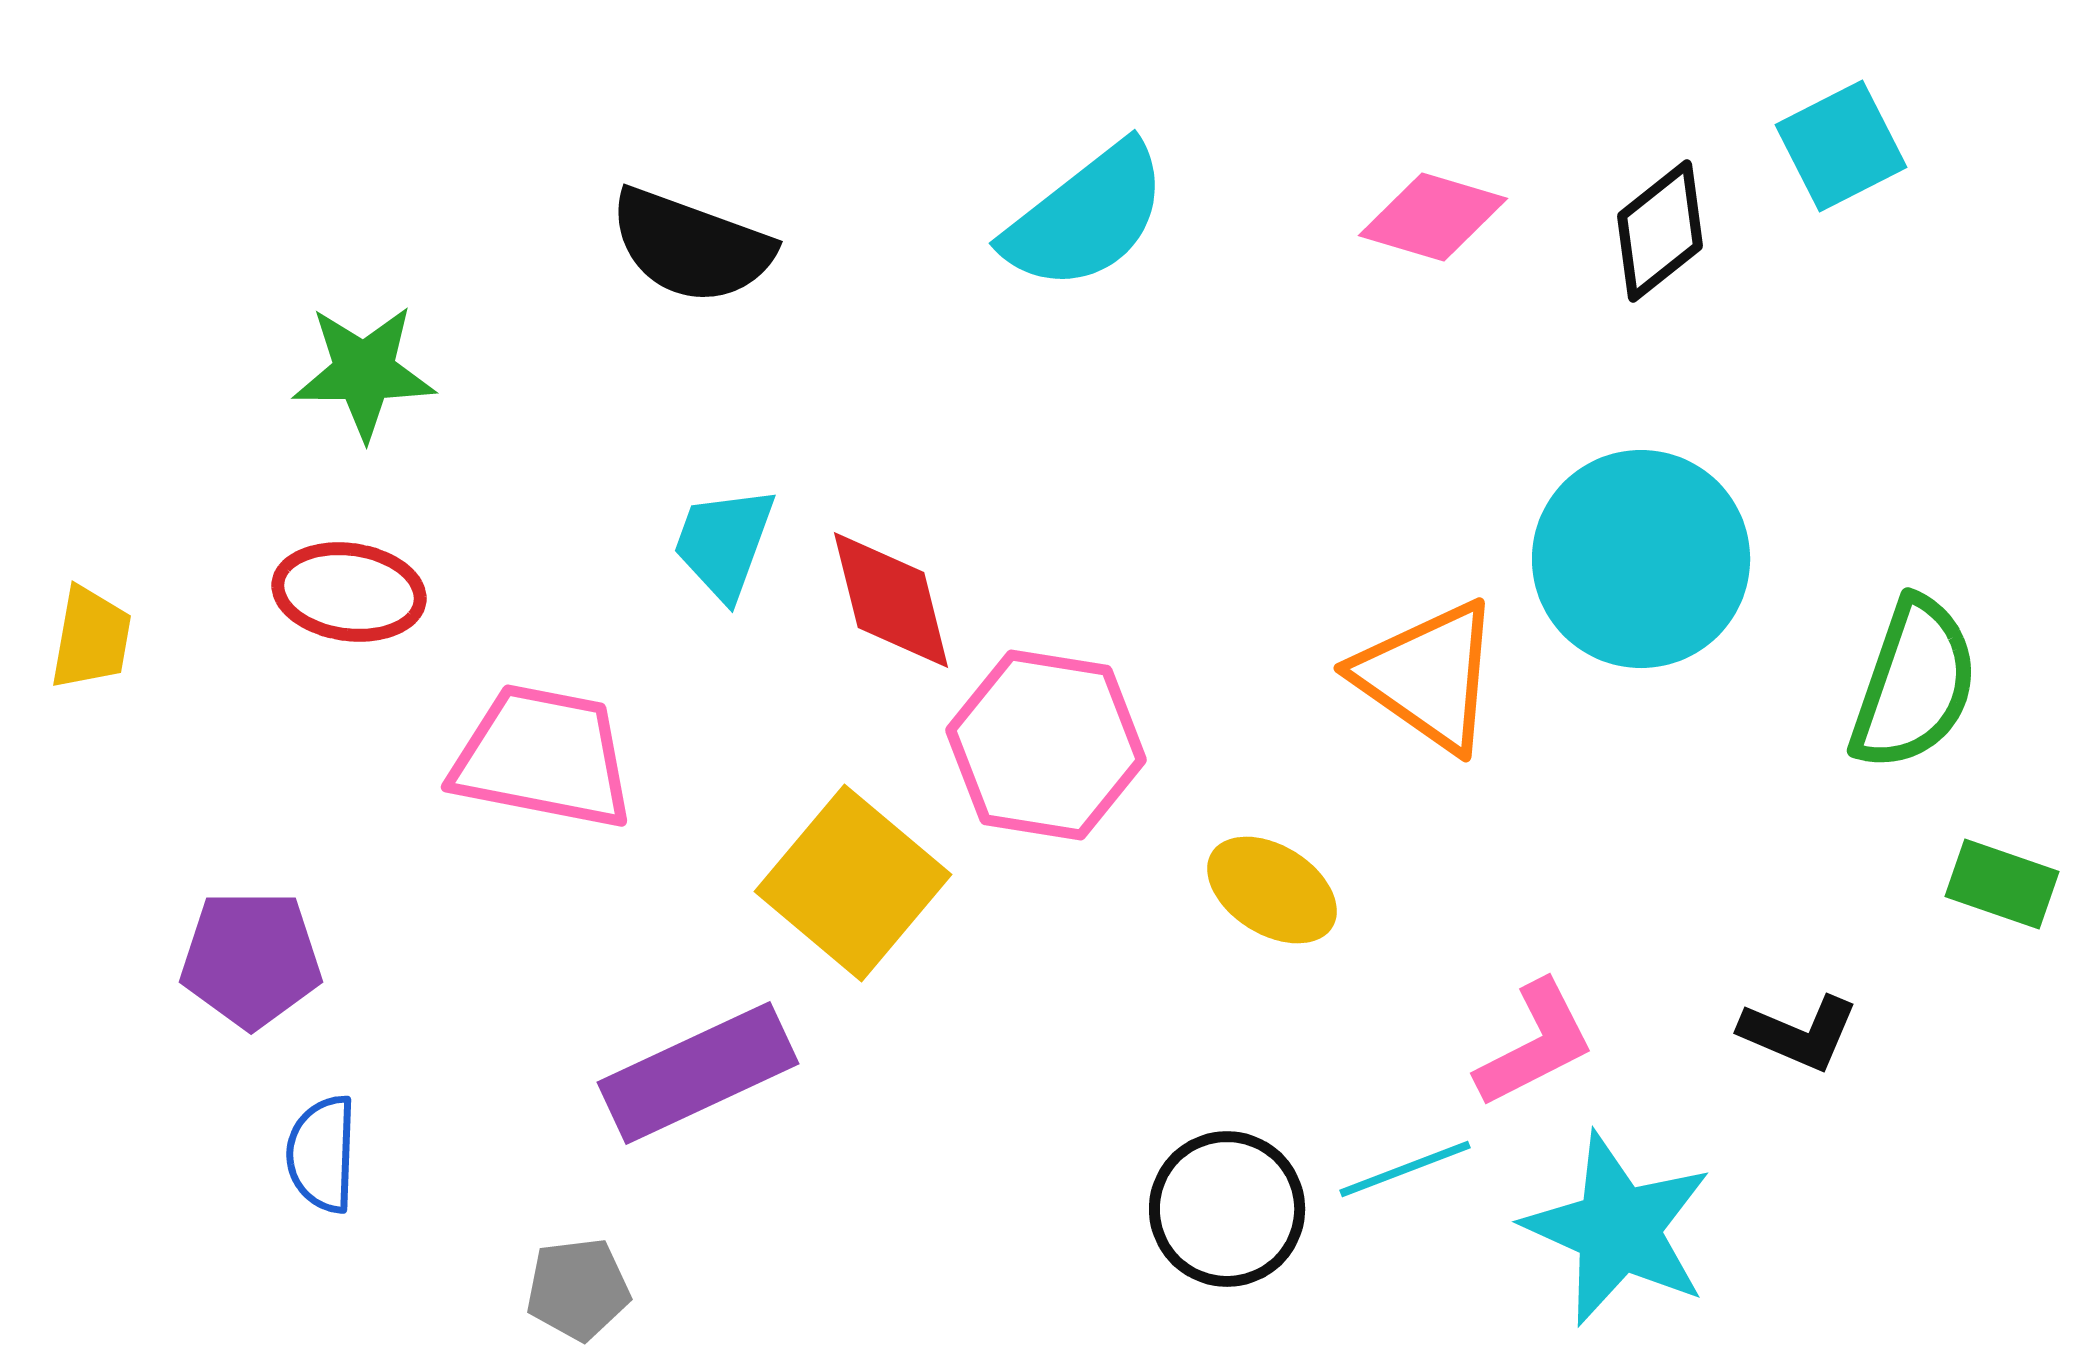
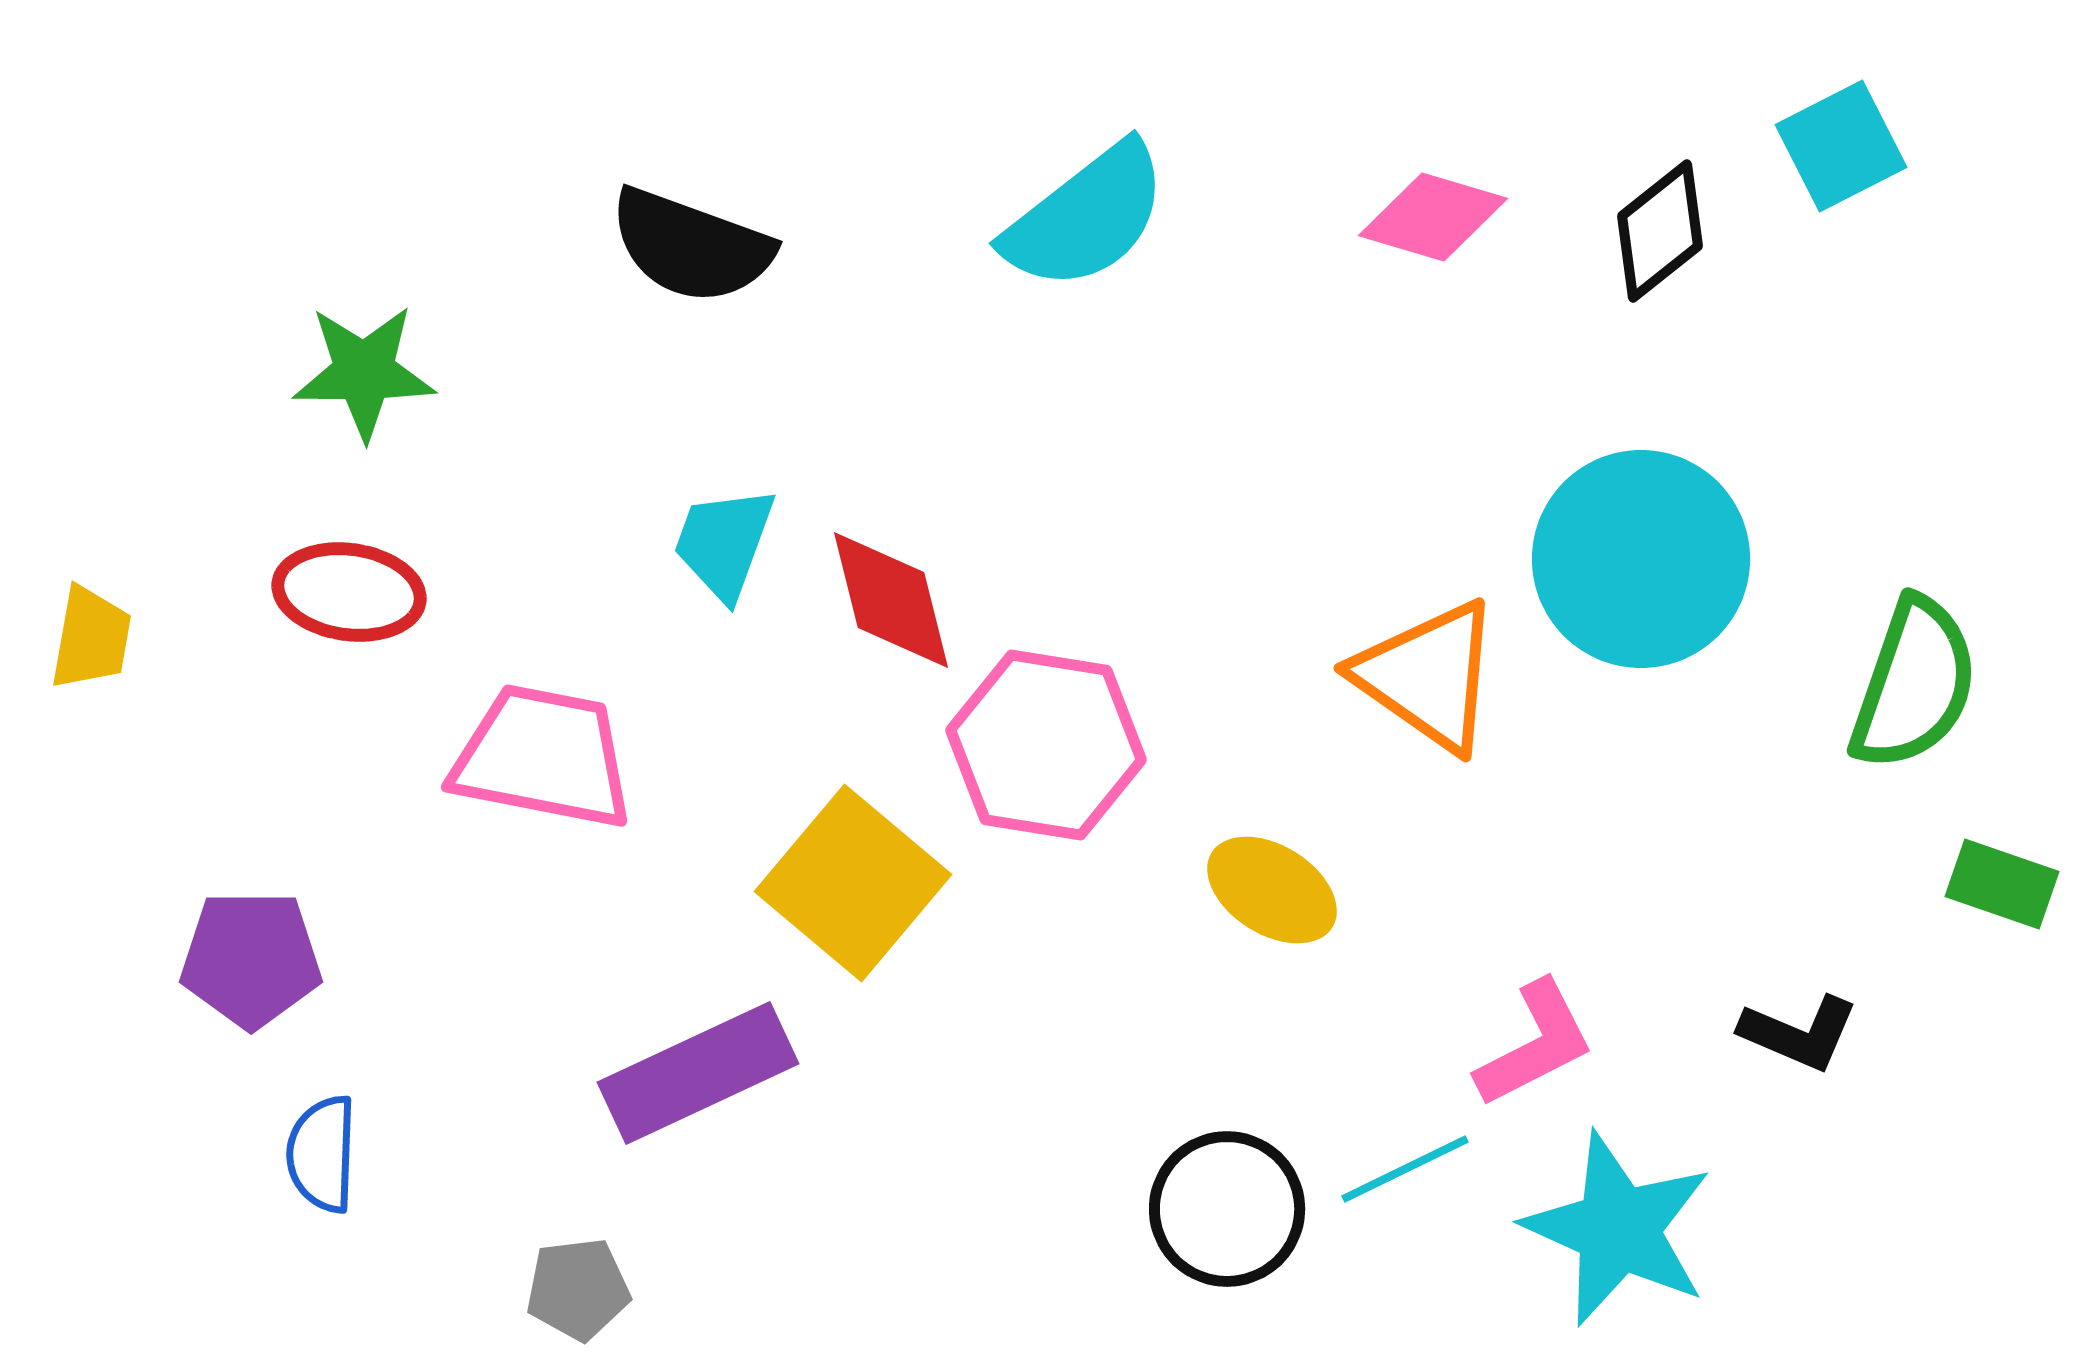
cyan line: rotated 5 degrees counterclockwise
